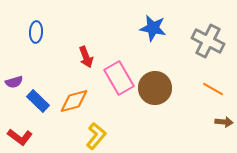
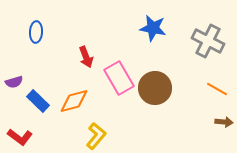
orange line: moved 4 px right
